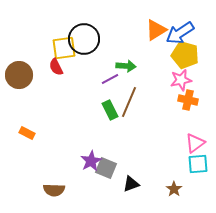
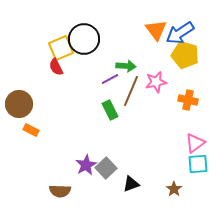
orange triangle: rotated 35 degrees counterclockwise
yellow square: moved 3 px left; rotated 15 degrees counterclockwise
brown circle: moved 29 px down
pink star: moved 25 px left, 2 px down
brown line: moved 2 px right, 11 px up
orange rectangle: moved 4 px right, 3 px up
purple star: moved 5 px left, 4 px down
gray square: rotated 25 degrees clockwise
brown semicircle: moved 6 px right, 1 px down
